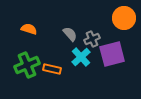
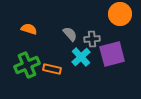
orange circle: moved 4 px left, 4 px up
gray cross: rotated 21 degrees clockwise
